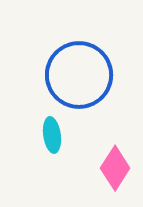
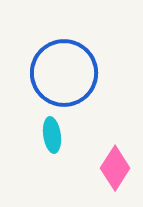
blue circle: moved 15 px left, 2 px up
